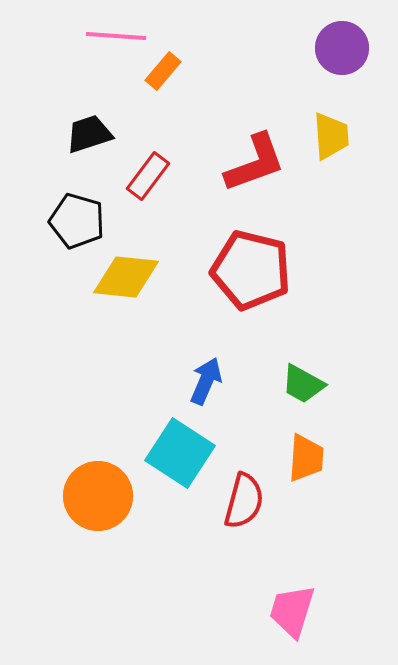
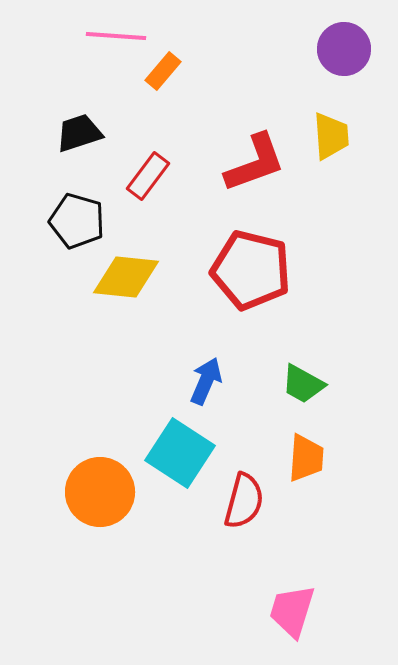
purple circle: moved 2 px right, 1 px down
black trapezoid: moved 10 px left, 1 px up
orange circle: moved 2 px right, 4 px up
